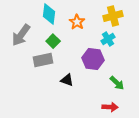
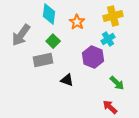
purple hexagon: moved 2 px up; rotated 15 degrees clockwise
red arrow: rotated 140 degrees counterclockwise
